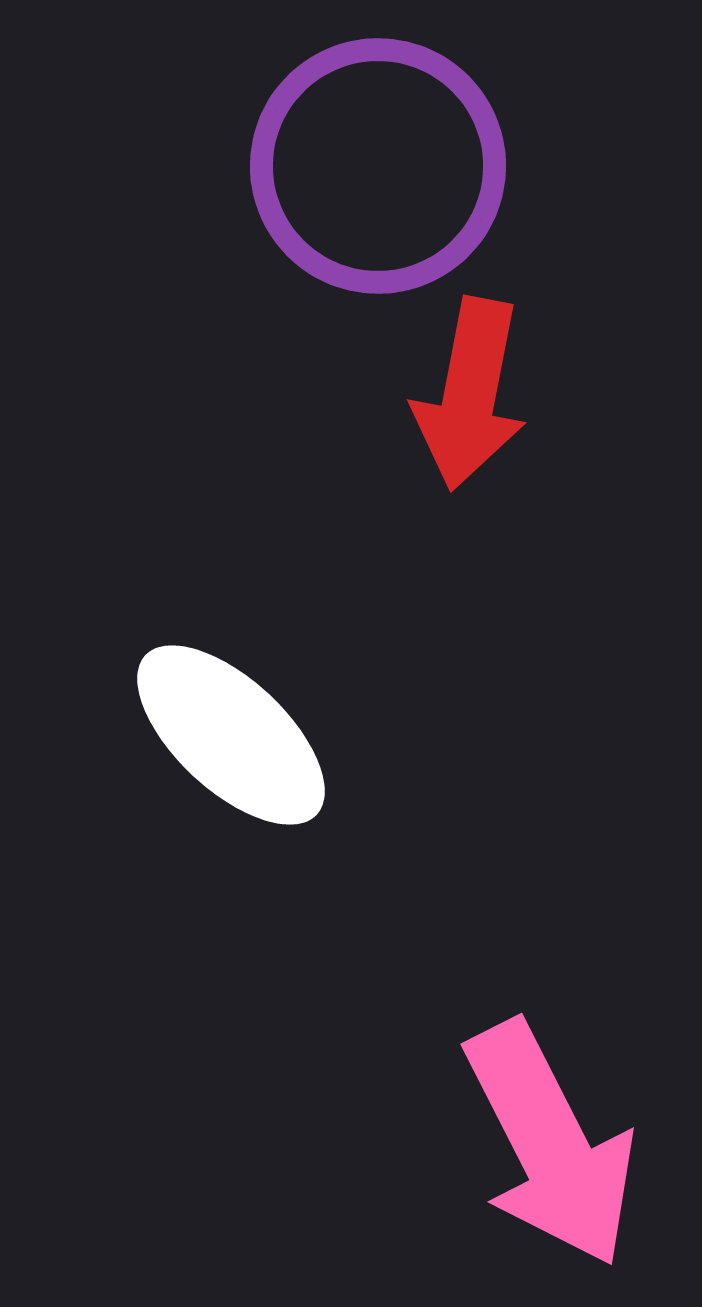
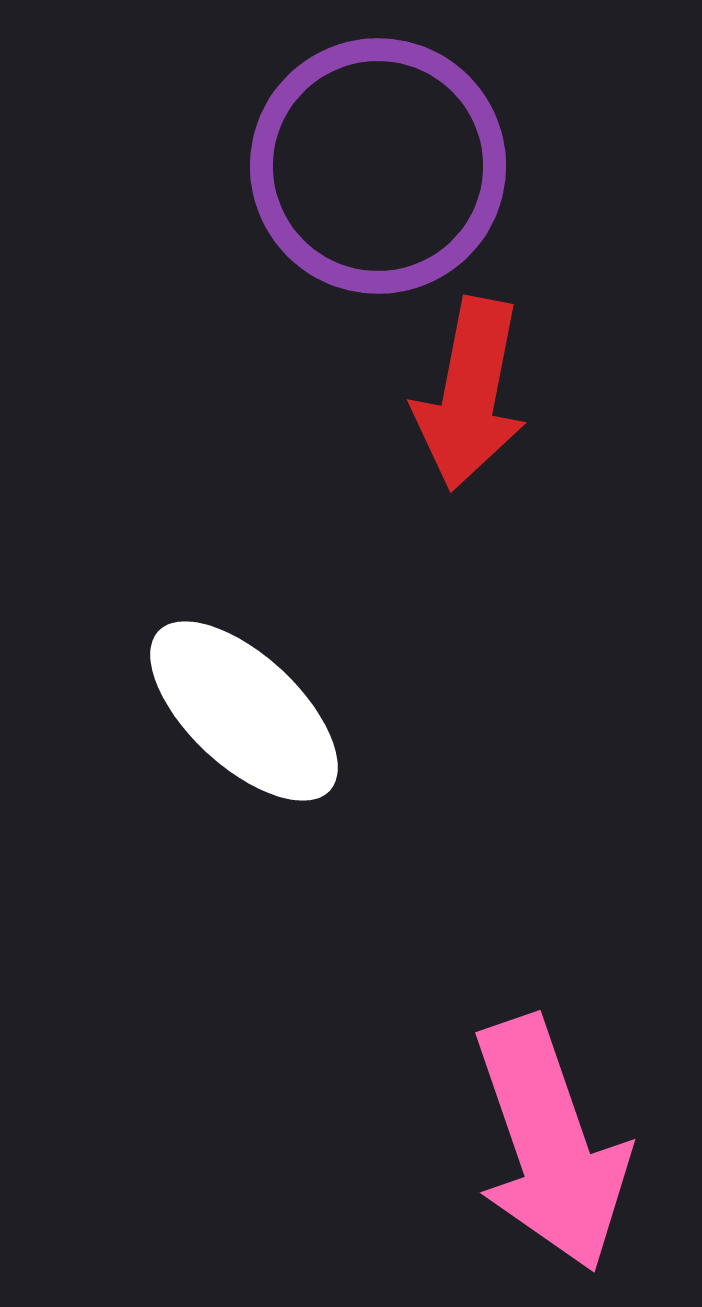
white ellipse: moved 13 px right, 24 px up
pink arrow: rotated 8 degrees clockwise
